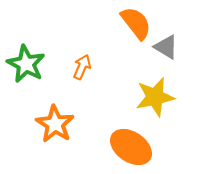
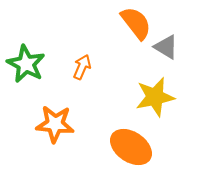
orange star: rotated 27 degrees counterclockwise
